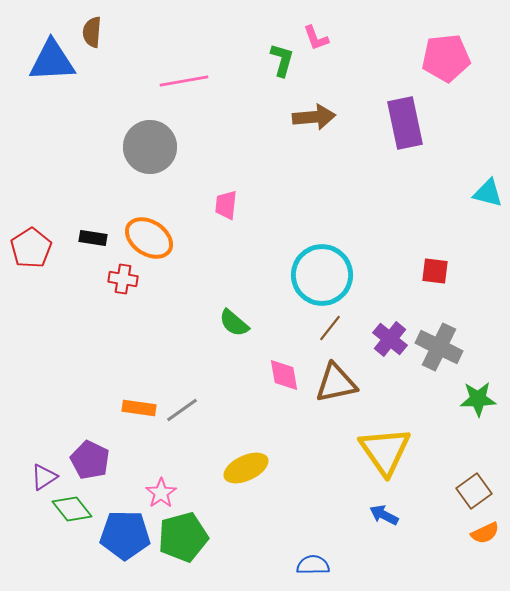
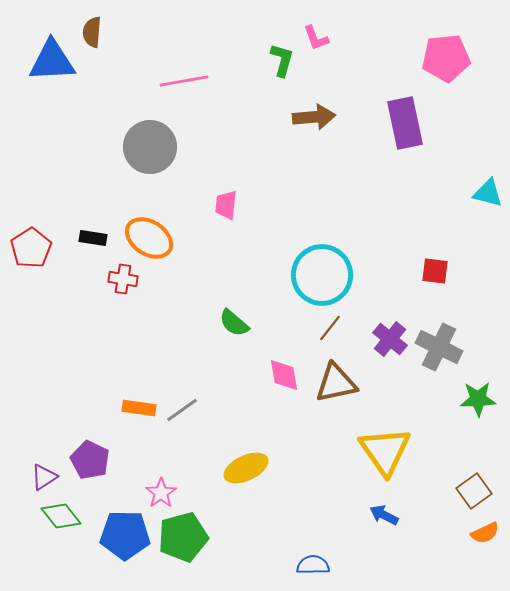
green diamond: moved 11 px left, 7 px down
